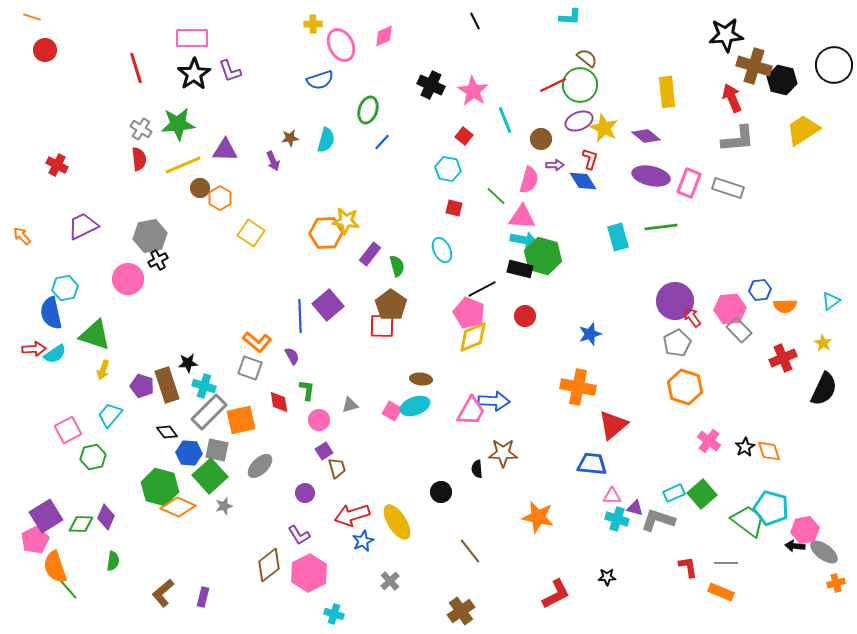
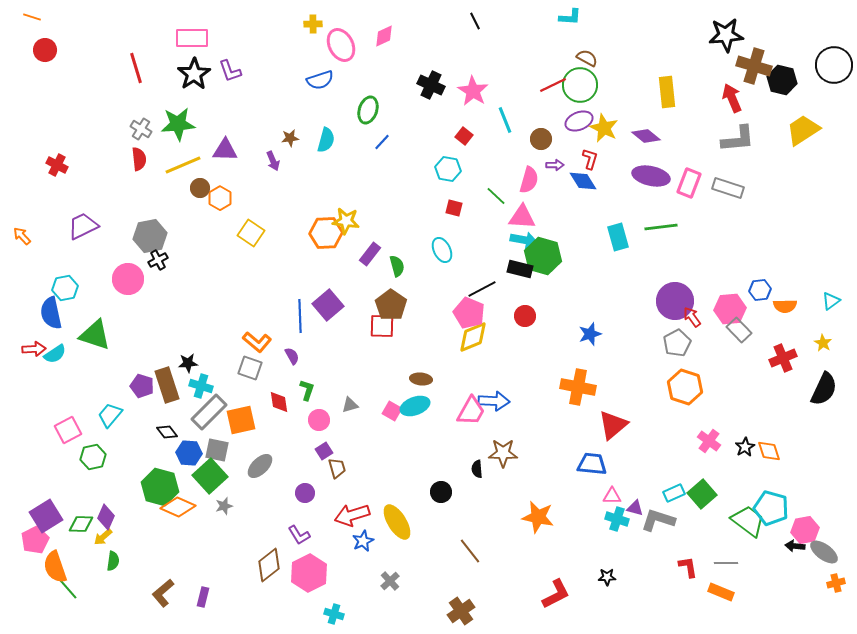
brown semicircle at (587, 58): rotated 10 degrees counterclockwise
yellow arrow at (103, 370): moved 167 px down; rotated 30 degrees clockwise
cyan cross at (204, 386): moved 3 px left
green L-shape at (307, 390): rotated 10 degrees clockwise
